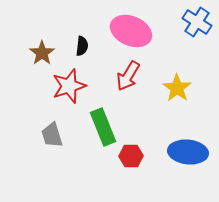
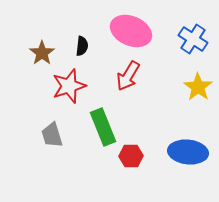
blue cross: moved 4 px left, 17 px down
yellow star: moved 21 px right, 1 px up
